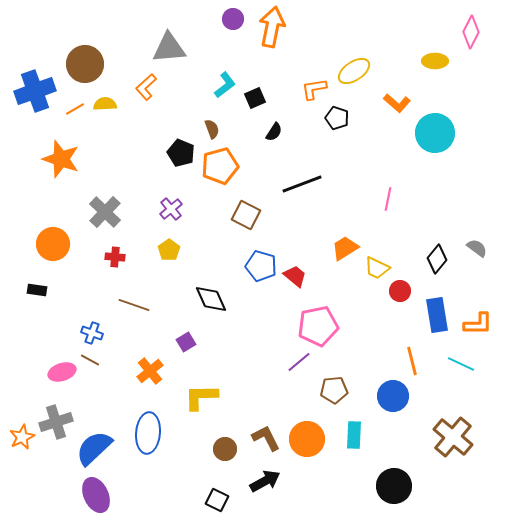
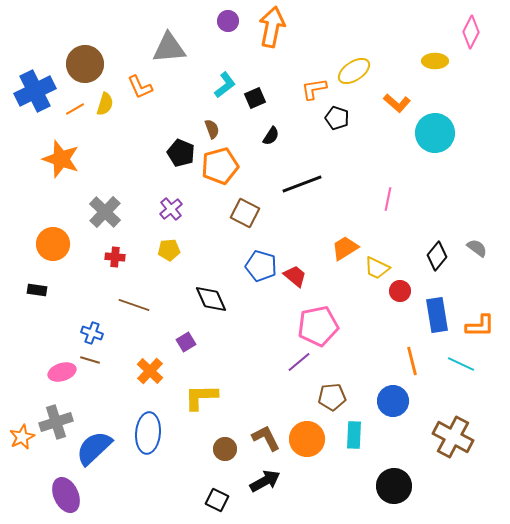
purple circle at (233, 19): moved 5 px left, 2 px down
orange L-shape at (146, 87): moved 6 px left; rotated 72 degrees counterclockwise
blue cross at (35, 91): rotated 6 degrees counterclockwise
yellow semicircle at (105, 104): rotated 110 degrees clockwise
black semicircle at (274, 132): moved 3 px left, 4 px down
brown square at (246, 215): moved 1 px left, 2 px up
yellow pentagon at (169, 250): rotated 30 degrees clockwise
black diamond at (437, 259): moved 3 px up
orange L-shape at (478, 324): moved 2 px right, 2 px down
brown line at (90, 360): rotated 12 degrees counterclockwise
orange cross at (150, 371): rotated 8 degrees counterclockwise
brown pentagon at (334, 390): moved 2 px left, 7 px down
blue circle at (393, 396): moved 5 px down
brown cross at (453, 437): rotated 12 degrees counterclockwise
purple ellipse at (96, 495): moved 30 px left
